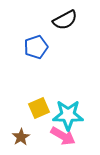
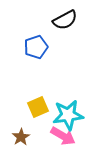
yellow square: moved 1 px left, 1 px up
cyan star: rotated 8 degrees counterclockwise
